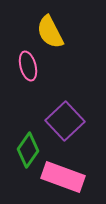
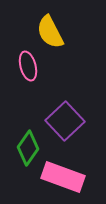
green diamond: moved 2 px up
